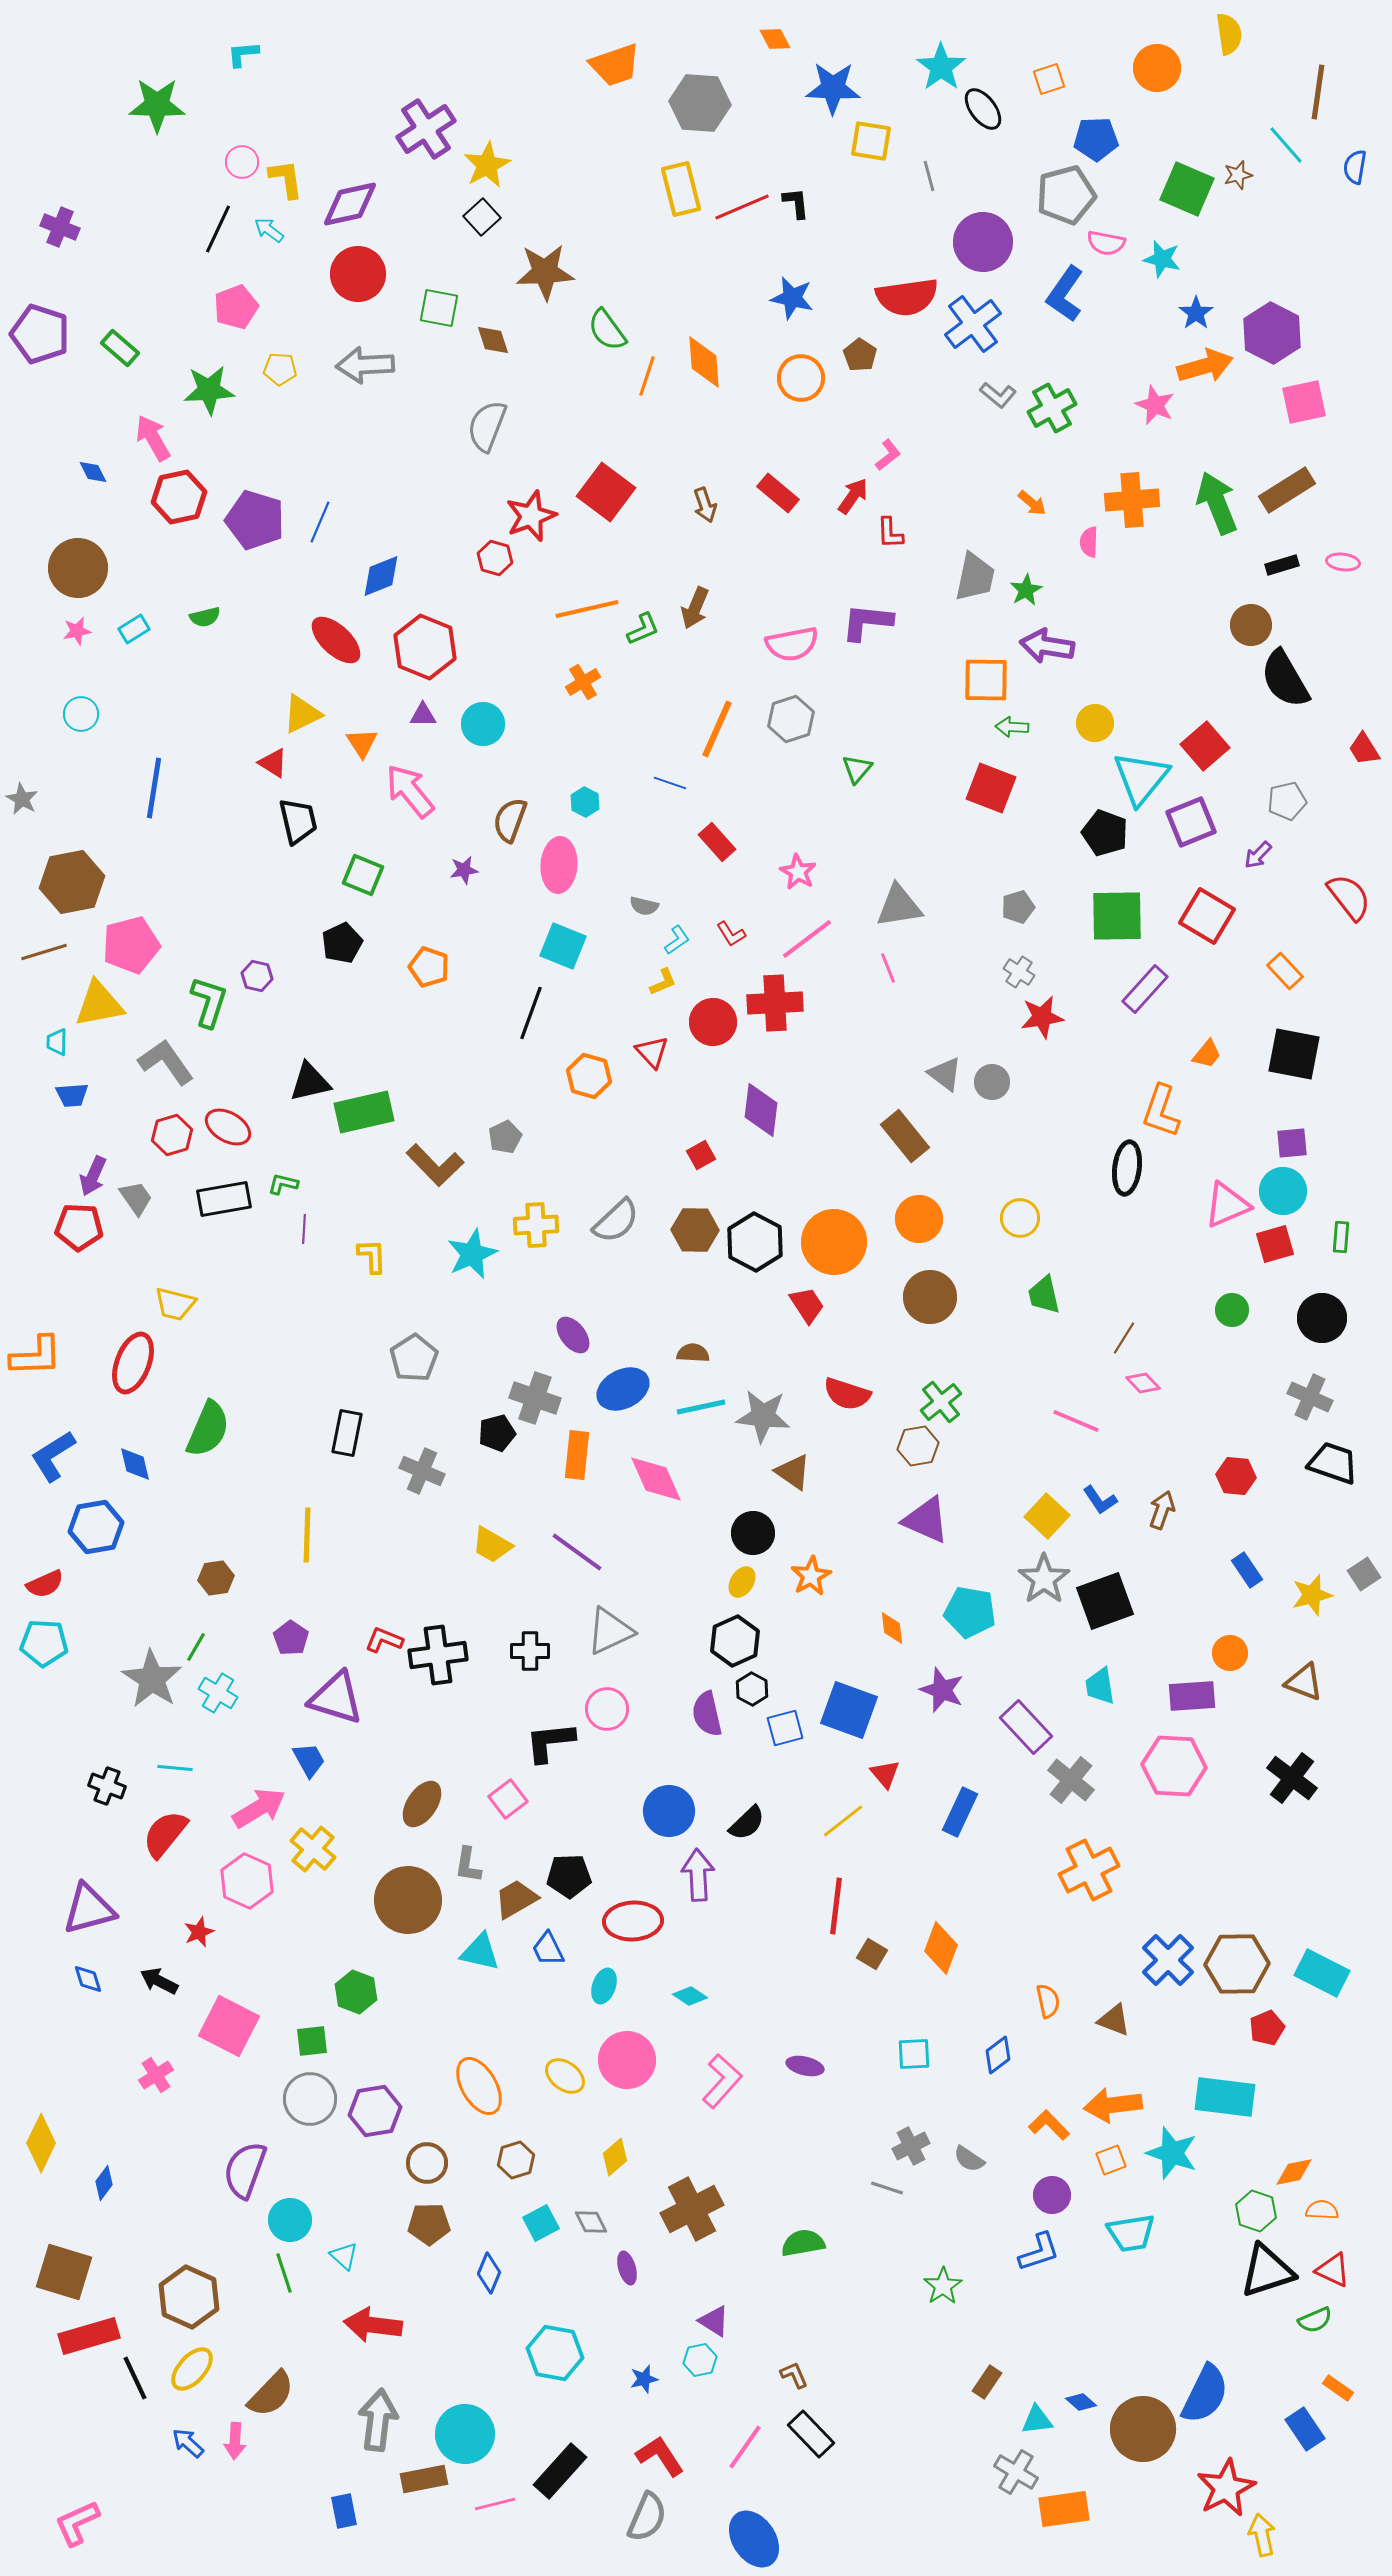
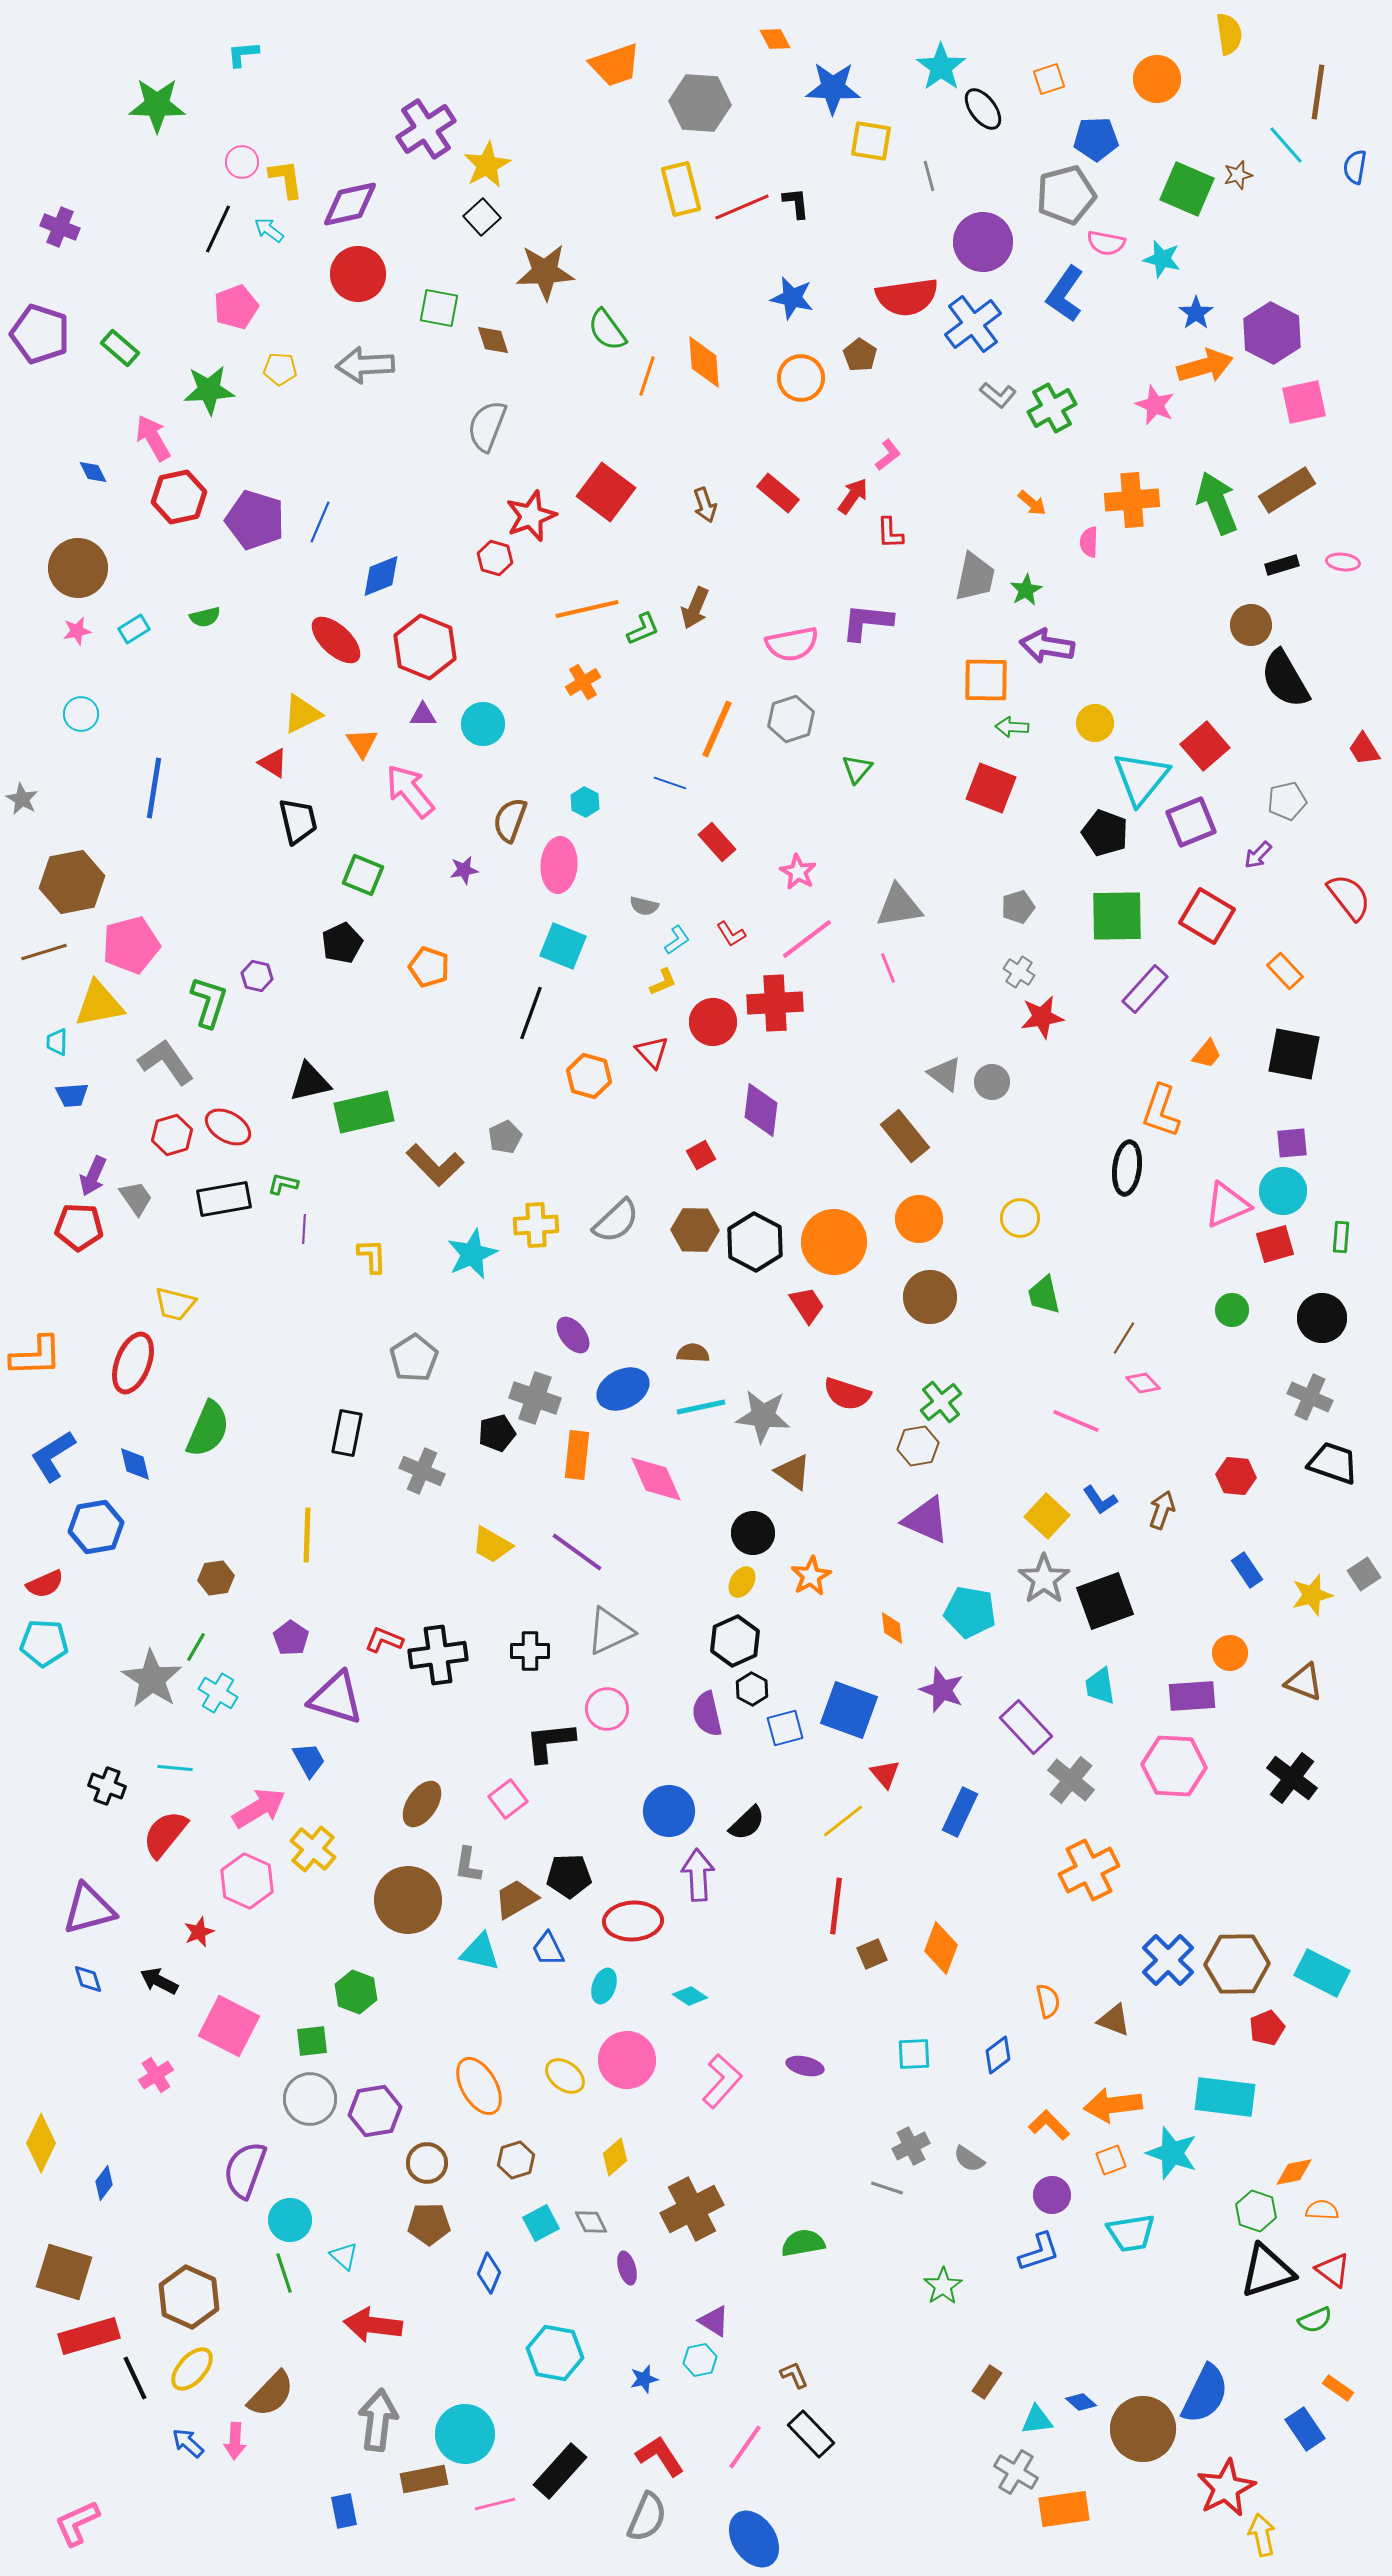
orange circle at (1157, 68): moved 11 px down
brown square at (872, 1954): rotated 36 degrees clockwise
red triangle at (1333, 2270): rotated 12 degrees clockwise
